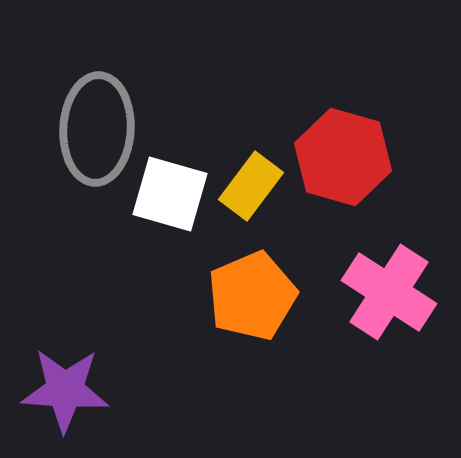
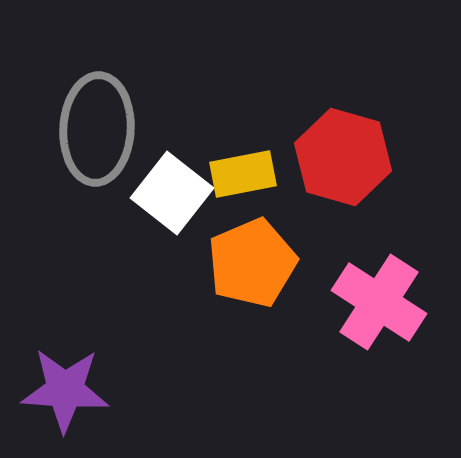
yellow rectangle: moved 8 px left, 12 px up; rotated 42 degrees clockwise
white square: moved 2 px right, 1 px up; rotated 22 degrees clockwise
pink cross: moved 10 px left, 10 px down
orange pentagon: moved 33 px up
